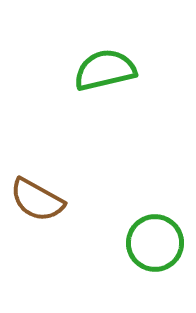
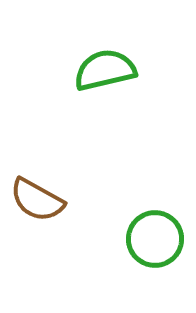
green circle: moved 4 px up
